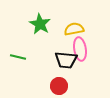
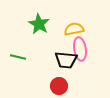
green star: moved 1 px left
